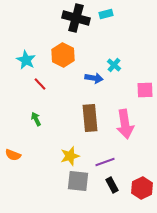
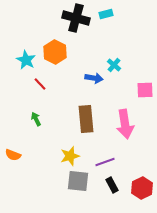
orange hexagon: moved 8 px left, 3 px up
brown rectangle: moved 4 px left, 1 px down
